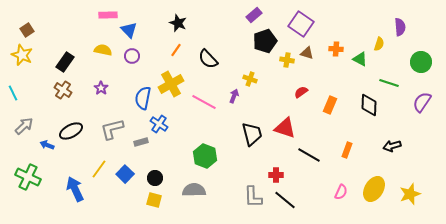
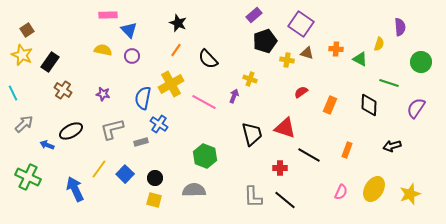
black rectangle at (65, 62): moved 15 px left
purple star at (101, 88): moved 2 px right, 6 px down; rotated 24 degrees counterclockwise
purple semicircle at (422, 102): moved 6 px left, 6 px down
gray arrow at (24, 126): moved 2 px up
red cross at (276, 175): moved 4 px right, 7 px up
